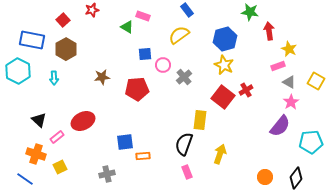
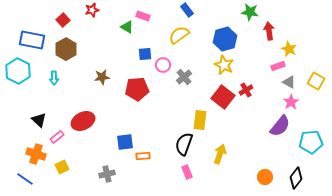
yellow square at (60, 167): moved 2 px right
